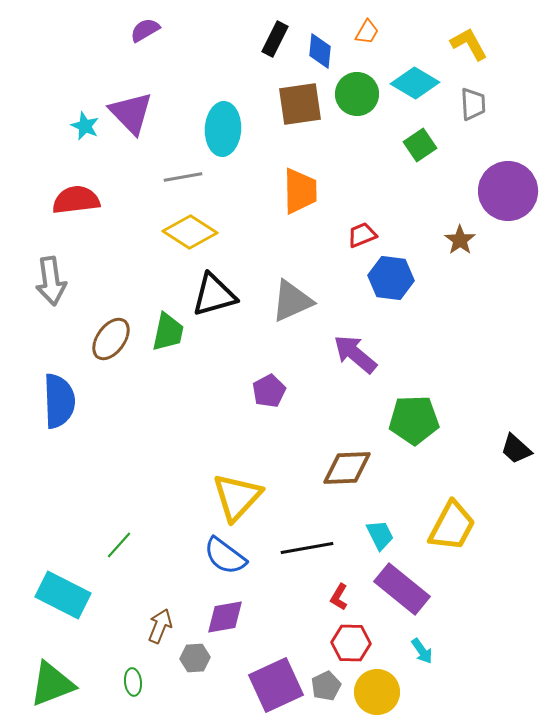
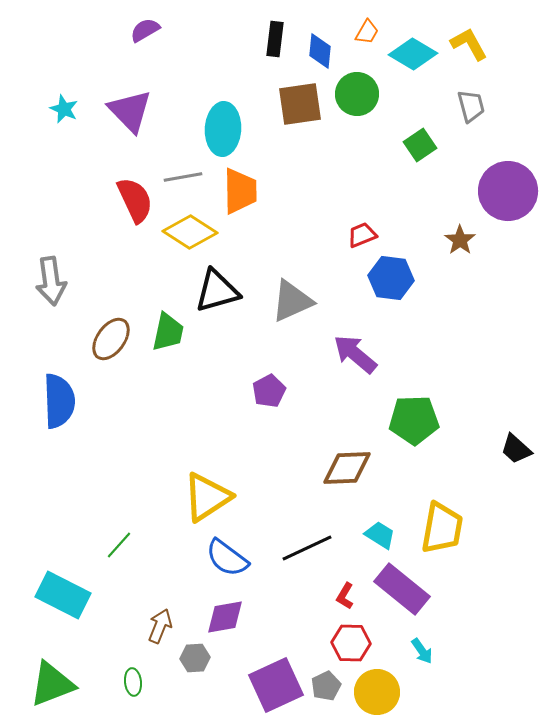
black rectangle at (275, 39): rotated 20 degrees counterclockwise
cyan diamond at (415, 83): moved 2 px left, 29 px up
gray trapezoid at (473, 104): moved 2 px left, 2 px down; rotated 12 degrees counterclockwise
purple triangle at (131, 113): moved 1 px left, 2 px up
cyan star at (85, 126): moved 21 px left, 17 px up
orange trapezoid at (300, 191): moved 60 px left
red semicircle at (76, 200): moved 59 px right; rotated 72 degrees clockwise
black triangle at (214, 295): moved 3 px right, 4 px up
yellow triangle at (237, 497): moved 30 px left; rotated 14 degrees clockwise
yellow trapezoid at (452, 526): moved 10 px left, 2 px down; rotated 18 degrees counterclockwise
cyan trapezoid at (380, 535): rotated 32 degrees counterclockwise
black line at (307, 548): rotated 15 degrees counterclockwise
blue semicircle at (225, 556): moved 2 px right, 2 px down
red L-shape at (339, 597): moved 6 px right, 1 px up
